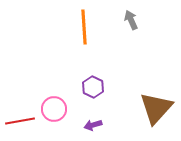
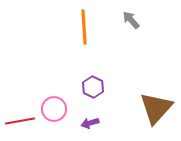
gray arrow: rotated 18 degrees counterclockwise
purple arrow: moved 3 px left, 2 px up
